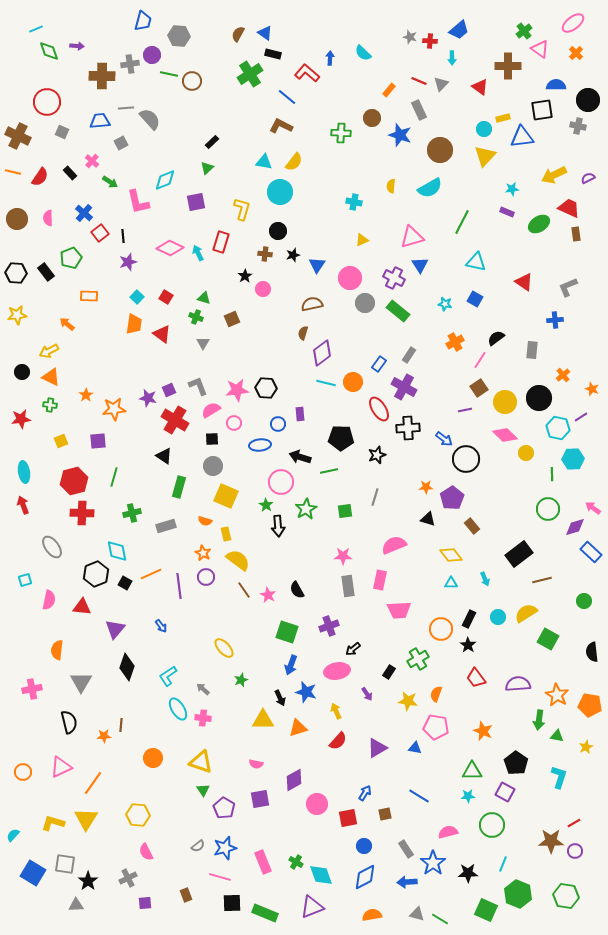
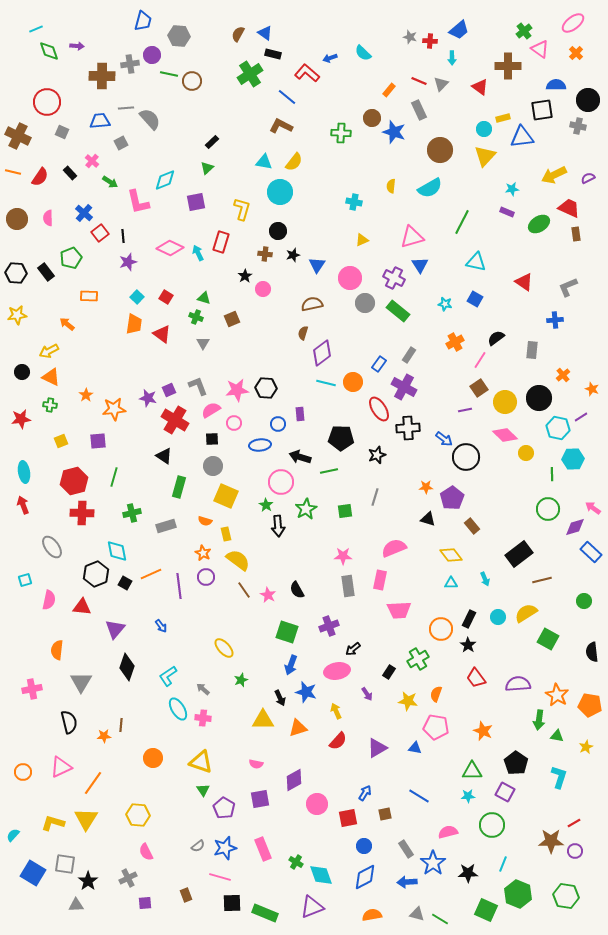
blue arrow at (330, 58): rotated 112 degrees counterclockwise
blue star at (400, 135): moved 6 px left, 3 px up
black circle at (466, 459): moved 2 px up
pink semicircle at (394, 545): moved 3 px down
pink rectangle at (263, 862): moved 13 px up
